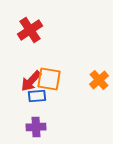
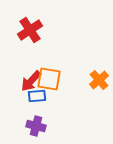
purple cross: moved 1 px up; rotated 18 degrees clockwise
